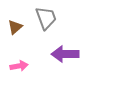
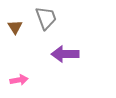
brown triangle: rotated 21 degrees counterclockwise
pink arrow: moved 14 px down
